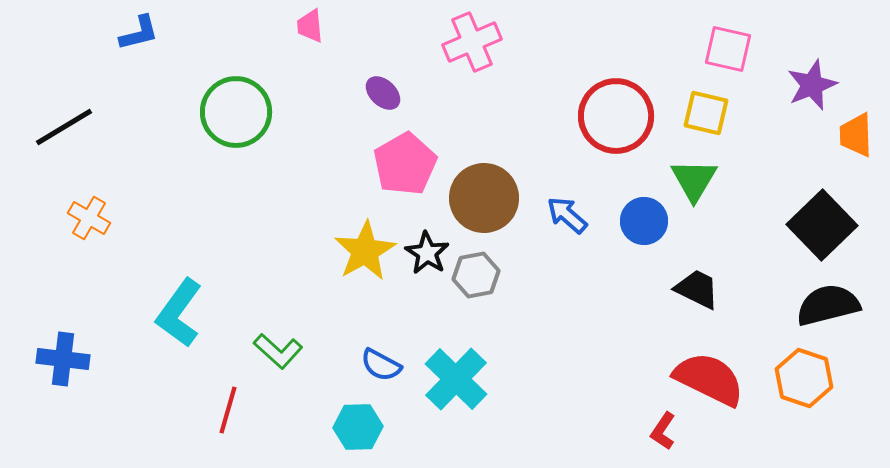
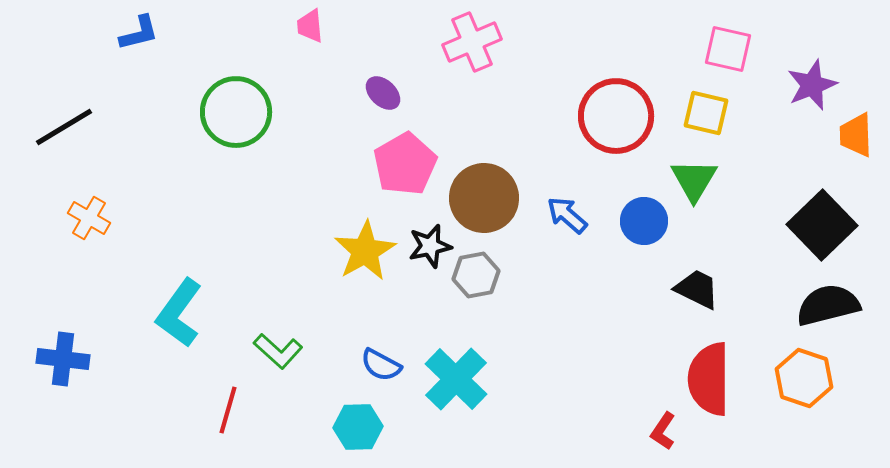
black star: moved 3 px right, 7 px up; rotated 27 degrees clockwise
red semicircle: rotated 116 degrees counterclockwise
